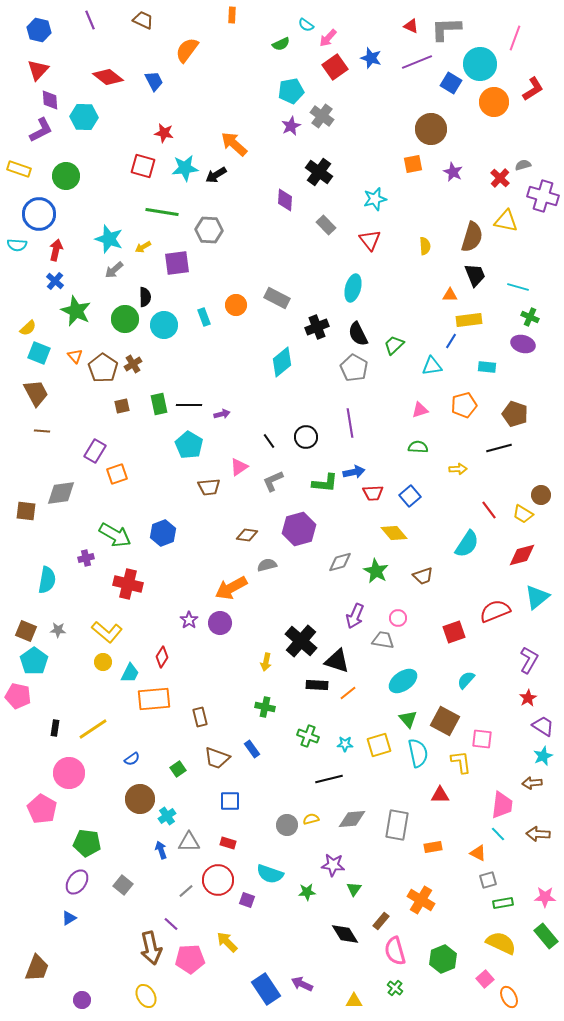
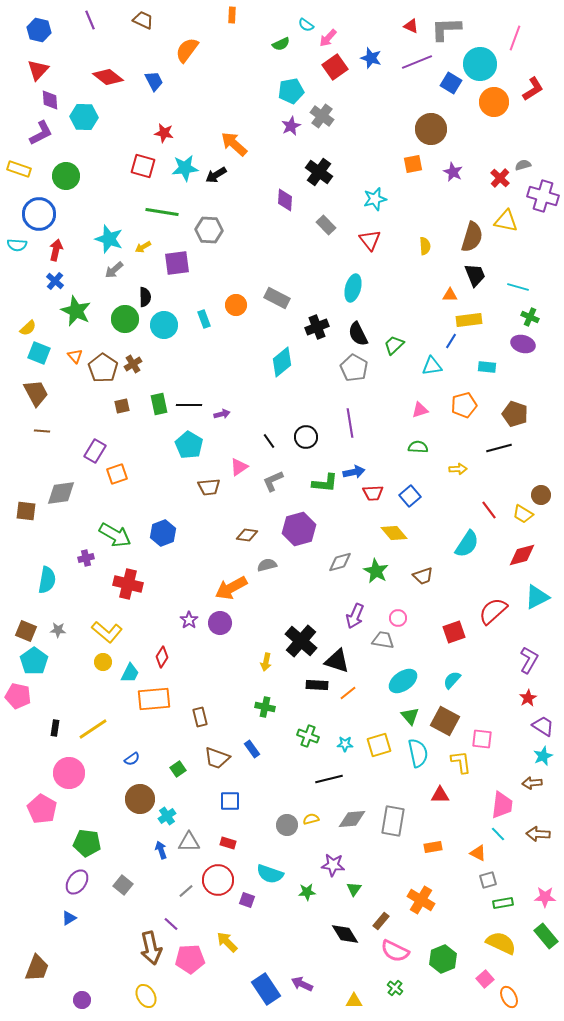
purple L-shape at (41, 130): moved 3 px down
cyan rectangle at (204, 317): moved 2 px down
cyan triangle at (537, 597): rotated 12 degrees clockwise
red semicircle at (495, 611): moved 2 px left; rotated 20 degrees counterclockwise
cyan semicircle at (466, 680): moved 14 px left
green triangle at (408, 719): moved 2 px right, 3 px up
gray rectangle at (397, 825): moved 4 px left, 4 px up
pink semicircle at (395, 951): rotated 48 degrees counterclockwise
